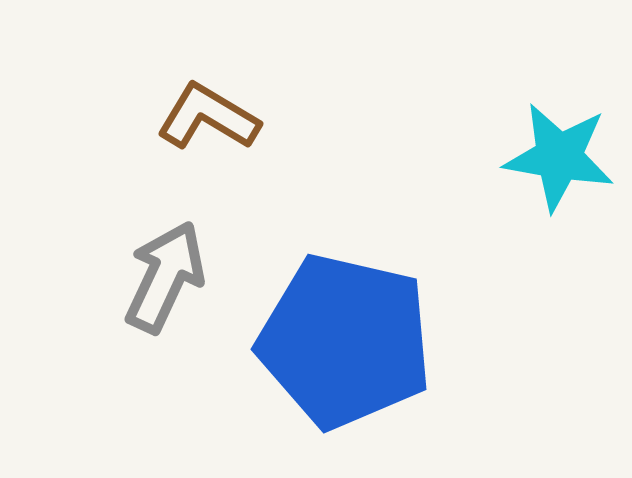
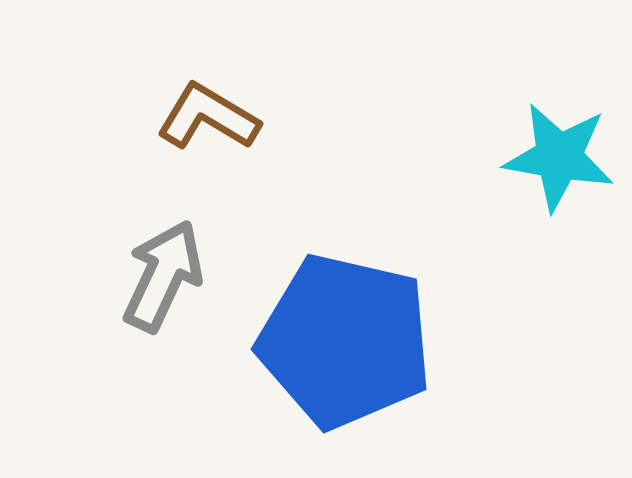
gray arrow: moved 2 px left, 1 px up
